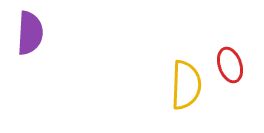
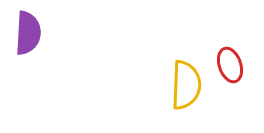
purple semicircle: moved 2 px left
